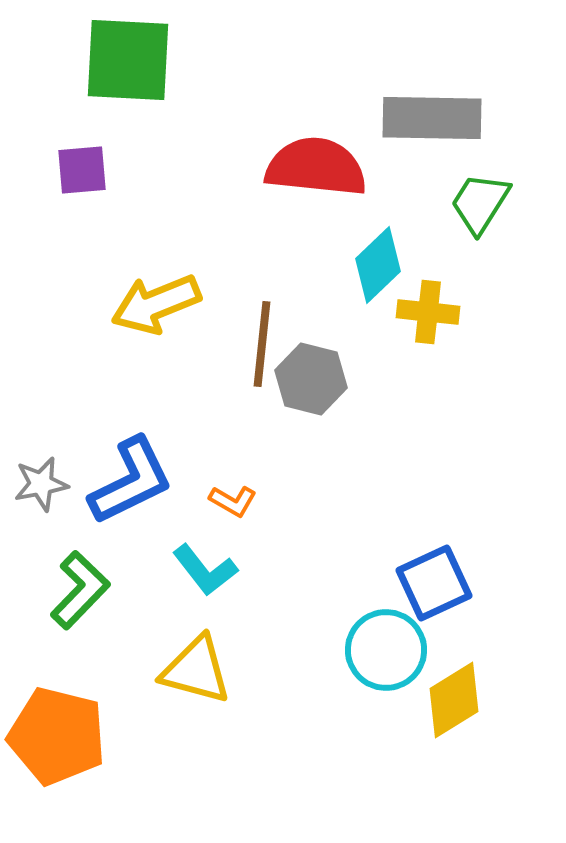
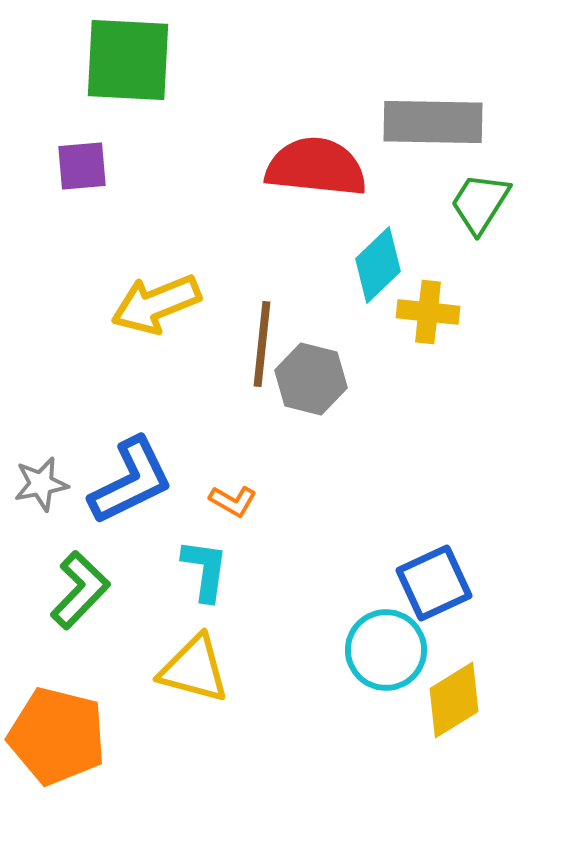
gray rectangle: moved 1 px right, 4 px down
purple square: moved 4 px up
cyan L-shape: rotated 134 degrees counterclockwise
yellow triangle: moved 2 px left, 1 px up
